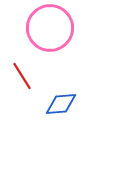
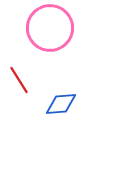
red line: moved 3 px left, 4 px down
